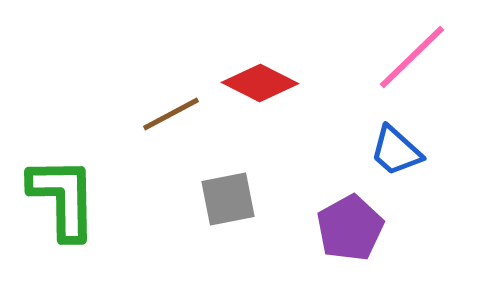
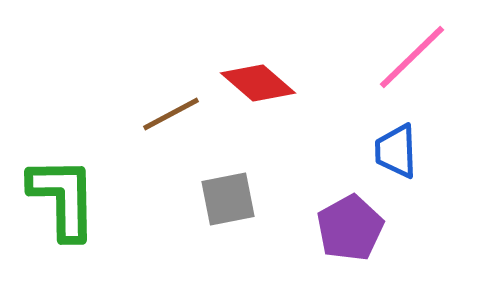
red diamond: moved 2 px left; rotated 14 degrees clockwise
blue trapezoid: rotated 46 degrees clockwise
